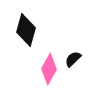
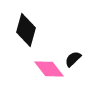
pink diamond: rotated 68 degrees counterclockwise
